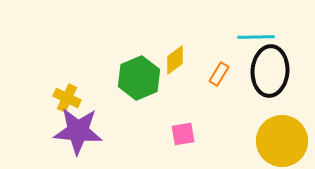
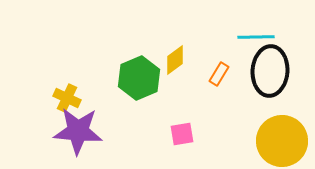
pink square: moved 1 px left
